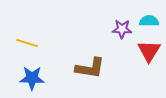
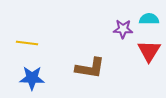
cyan semicircle: moved 2 px up
purple star: moved 1 px right
yellow line: rotated 10 degrees counterclockwise
